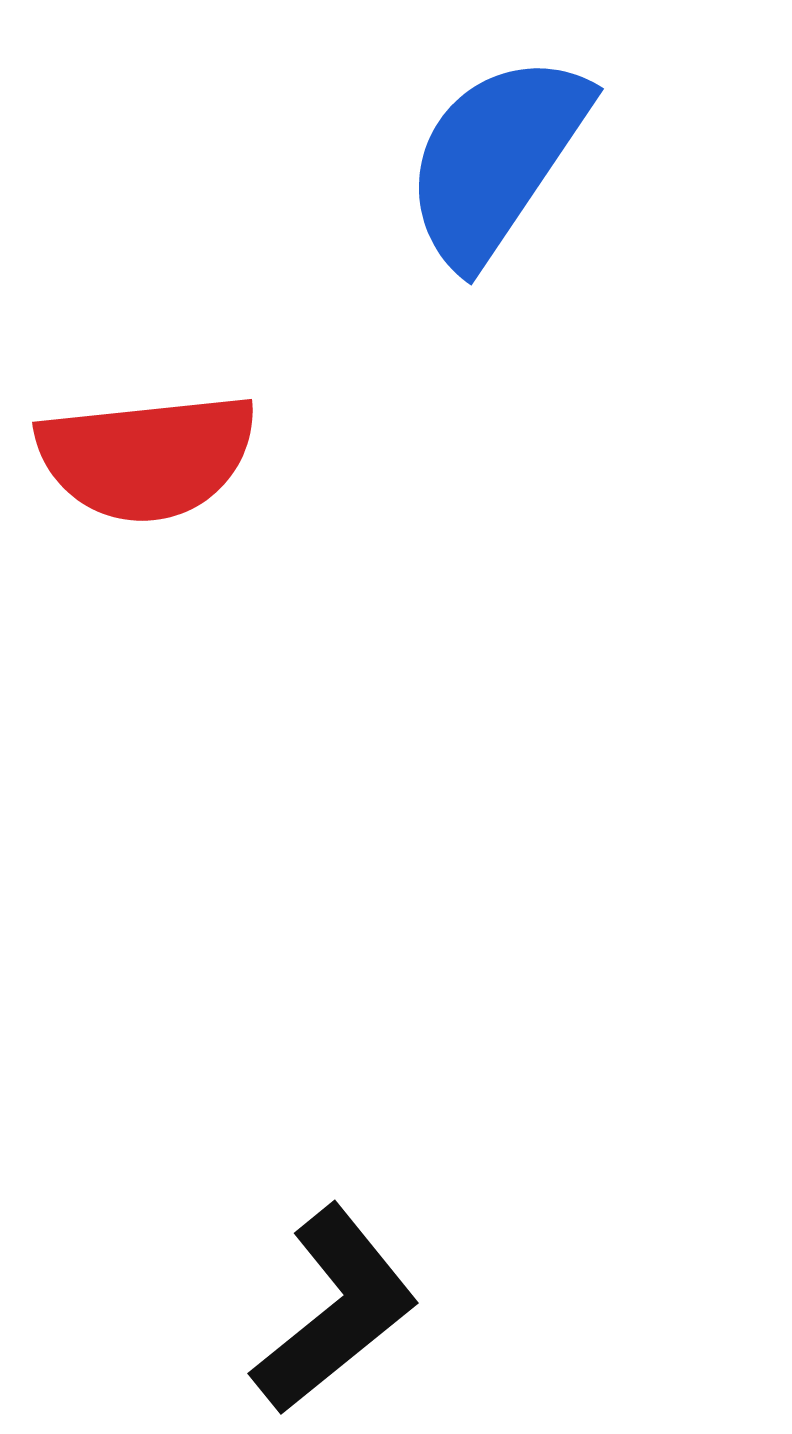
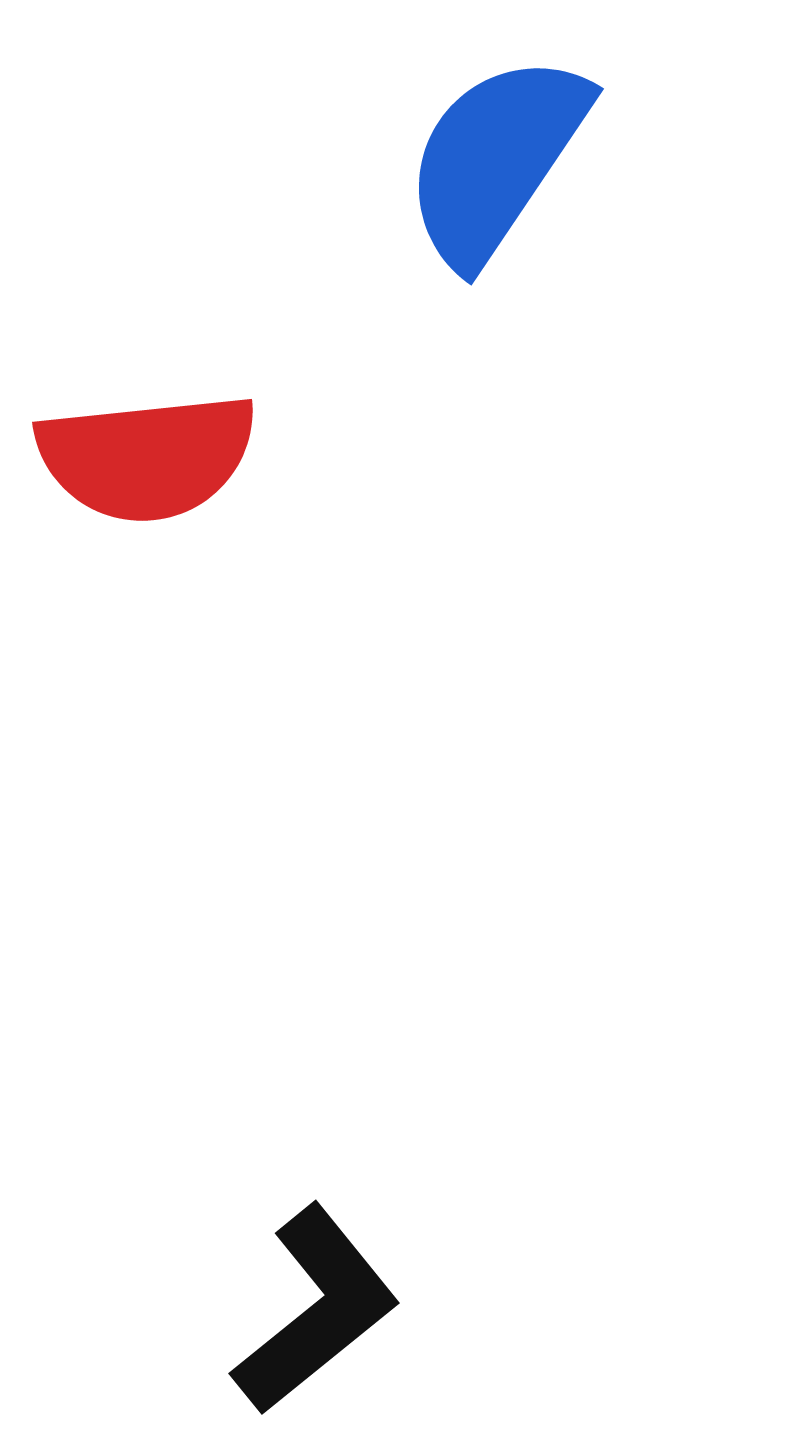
black L-shape: moved 19 px left
